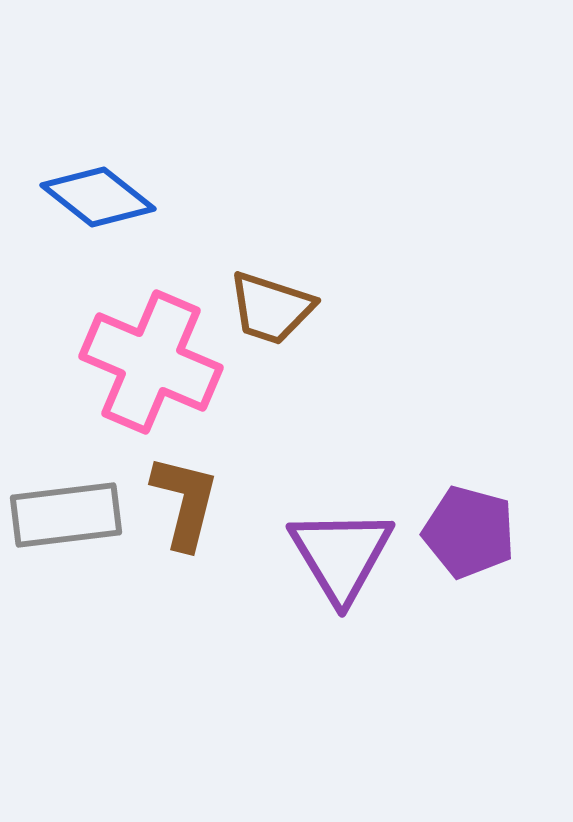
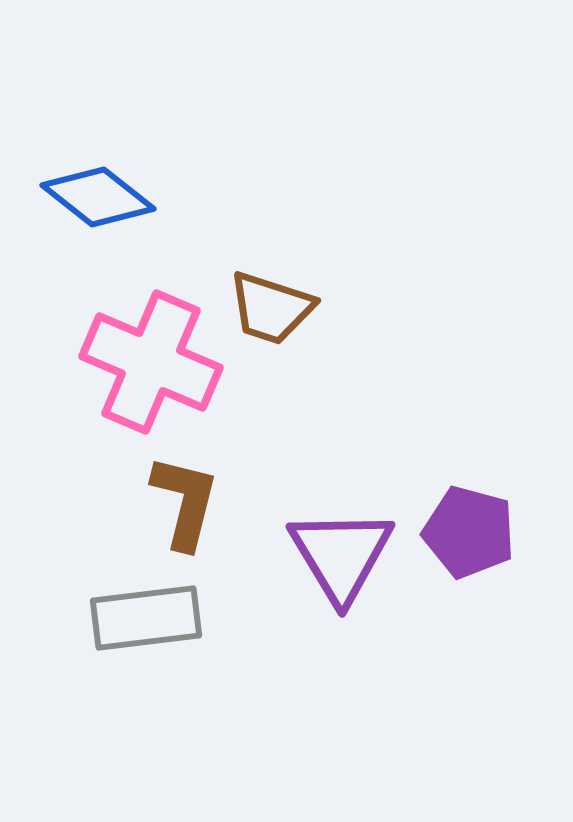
gray rectangle: moved 80 px right, 103 px down
